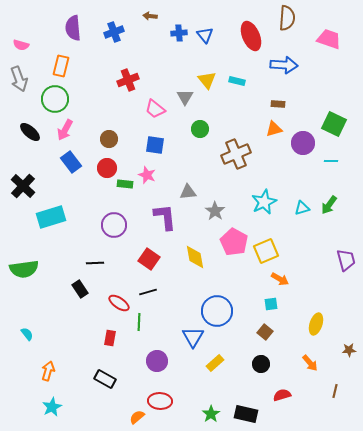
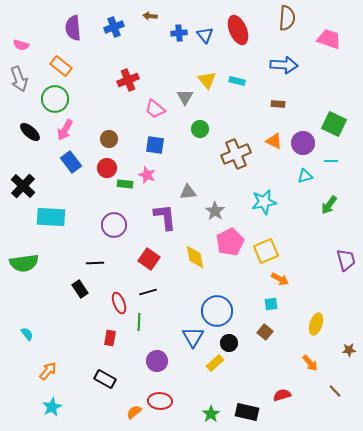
blue cross at (114, 32): moved 5 px up
red ellipse at (251, 36): moved 13 px left, 6 px up
orange rectangle at (61, 66): rotated 65 degrees counterclockwise
orange triangle at (274, 129): moved 12 px down; rotated 42 degrees clockwise
cyan star at (264, 202): rotated 15 degrees clockwise
cyan triangle at (302, 208): moved 3 px right, 32 px up
cyan rectangle at (51, 217): rotated 20 degrees clockwise
pink pentagon at (234, 242): moved 4 px left; rotated 16 degrees clockwise
green semicircle at (24, 269): moved 6 px up
red ellipse at (119, 303): rotated 35 degrees clockwise
black circle at (261, 364): moved 32 px left, 21 px up
orange arrow at (48, 371): rotated 24 degrees clockwise
brown line at (335, 391): rotated 56 degrees counterclockwise
black rectangle at (246, 414): moved 1 px right, 2 px up
orange semicircle at (137, 417): moved 3 px left, 5 px up
